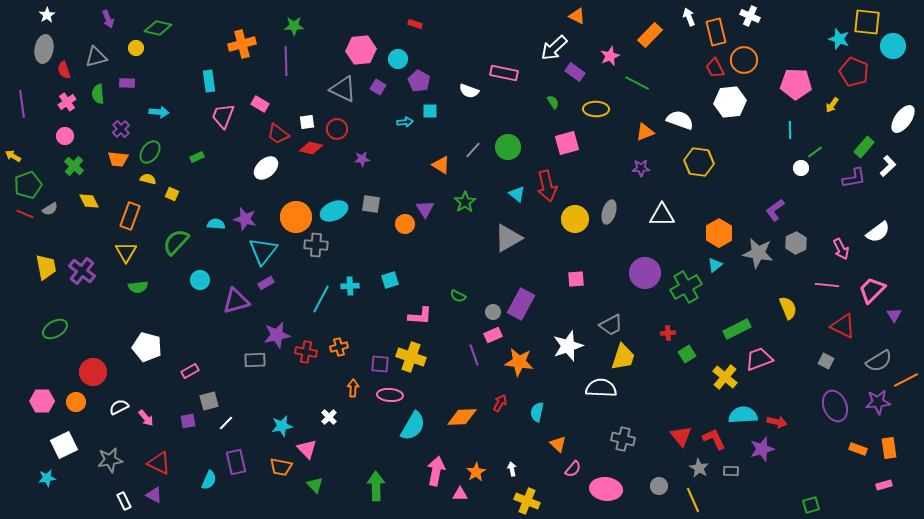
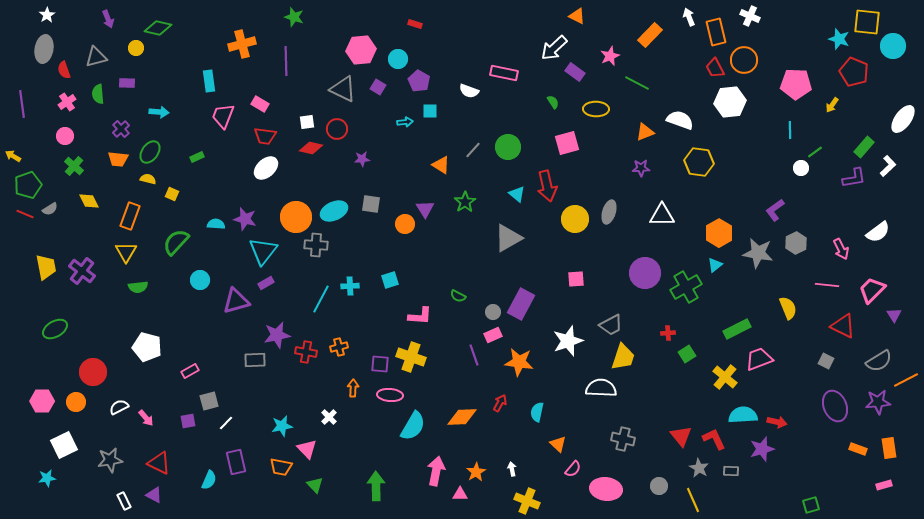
green star at (294, 26): moved 9 px up; rotated 18 degrees clockwise
red trapezoid at (278, 134): moved 13 px left, 2 px down; rotated 30 degrees counterclockwise
white star at (568, 346): moved 5 px up
